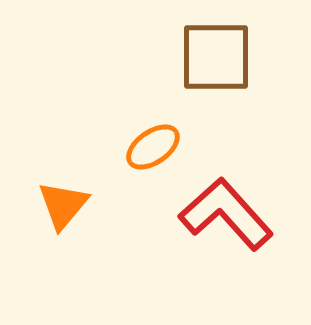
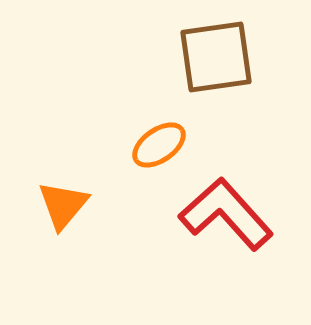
brown square: rotated 8 degrees counterclockwise
orange ellipse: moved 6 px right, 2 px up
